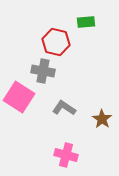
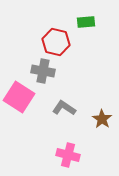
pink cross: moved 2 px right
